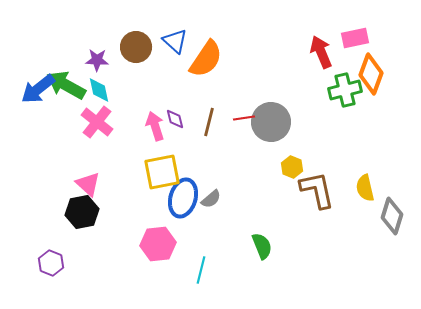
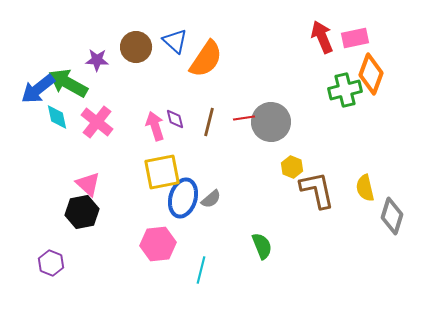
red arrow: moved 1 px right, 15 px up
green arrow: moved 2 px right, 2 px up
cyan diamond: moved 42 px left, 27 px down
